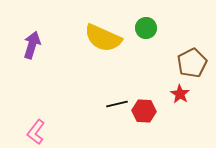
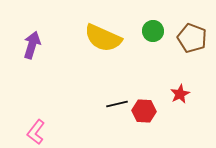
green circle: moved 7 px right, 3 px down
brown pentagon: moved 25 px up; rotated 24 degrees counterclockwise
red star: rotated 12 degrees clockwise
